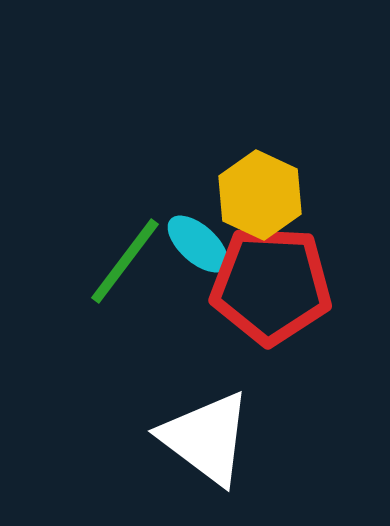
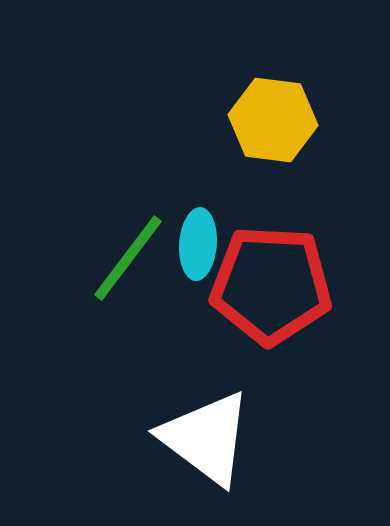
yellow hexagon: moved 13 px right, 75 px up; rotated 18 degrees counterclockwise
cyan ellipse: rotated 52 degrees clockwise
green line: moved 3 px right, 3 px up
